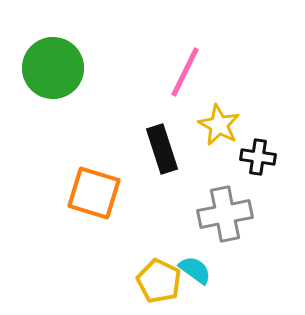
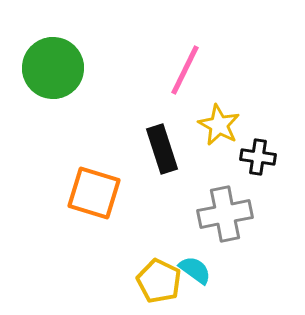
pink line: moved 2 px up
